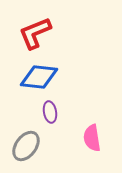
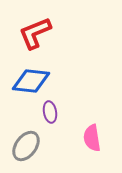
blue diamond: moved 8 px left, 4 px down
